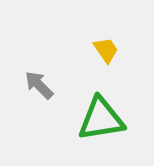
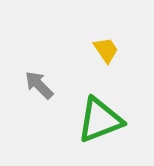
green triangle: moved 1 px left, 1 px down; rotated 12 degrees counterclockwise
